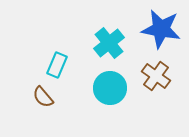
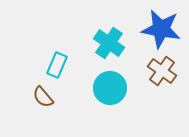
cyan cross: rotated 16 degrees counterclockwise
brown cross: moved 6 px right, 5 px up
